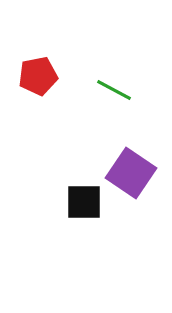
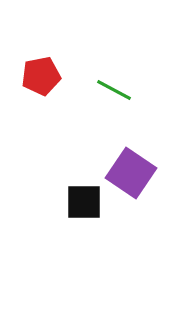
red pentagon: moved 3 px right
